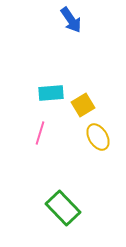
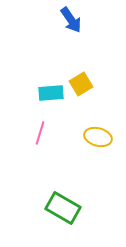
yellow square: moved 2 px left, 21 px up
yellow ellipse: rotated 44 degrees counterclockwise
green rectangle: rotated 16 degrees counterclockwise
